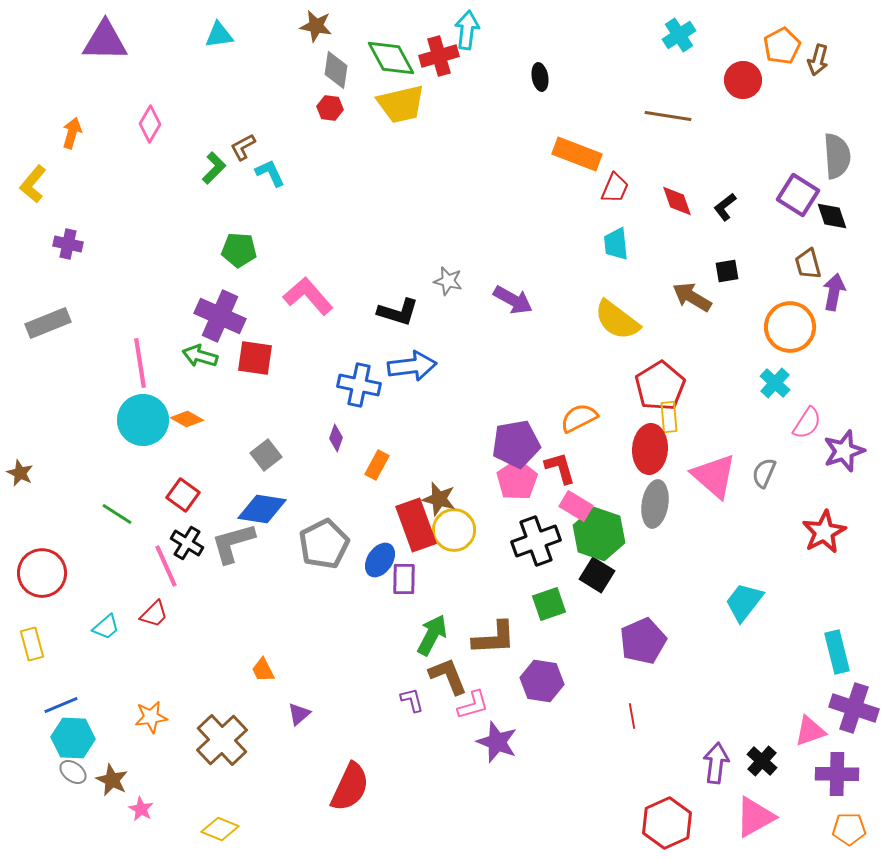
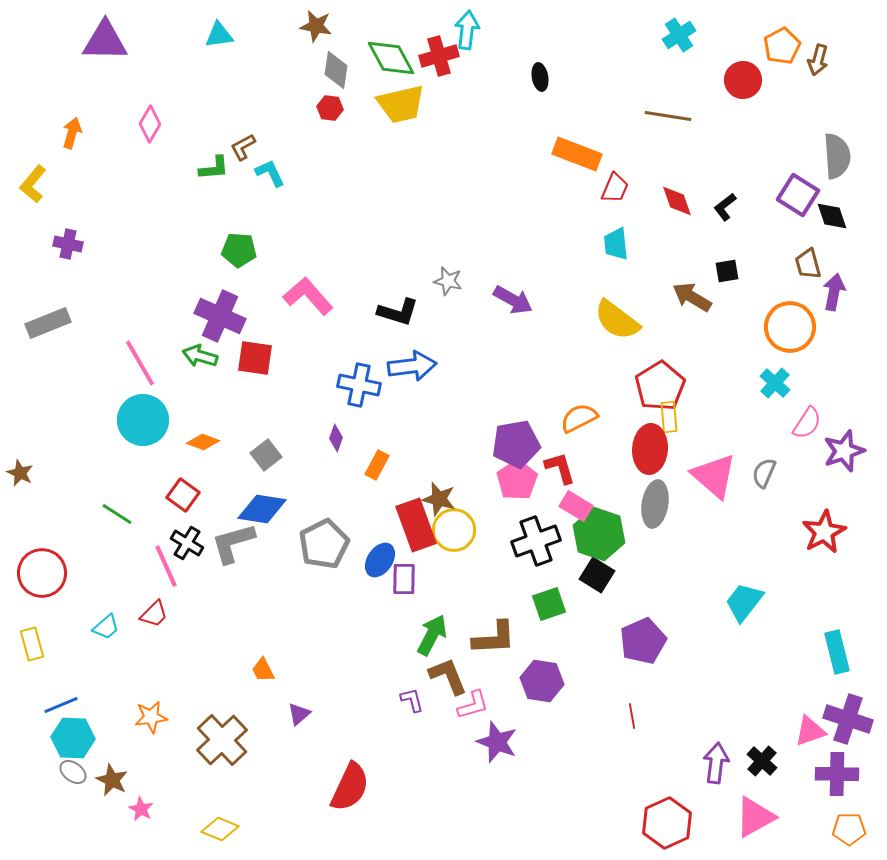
green L-shape at (214, 168): rotated 40 degrees clockwise
pink line at (140, 363): rotated 21 degrees counterclockwise
orange diamond at (187, 419): moved 16 px right, 23 px down; rotated 8 degrees counterclockwise
purple cross at (854, 708): moved 6 px left, 11 px down
